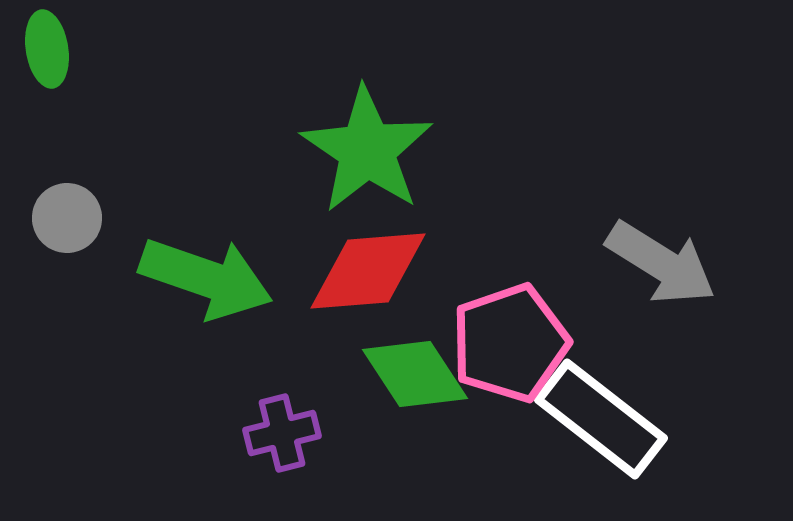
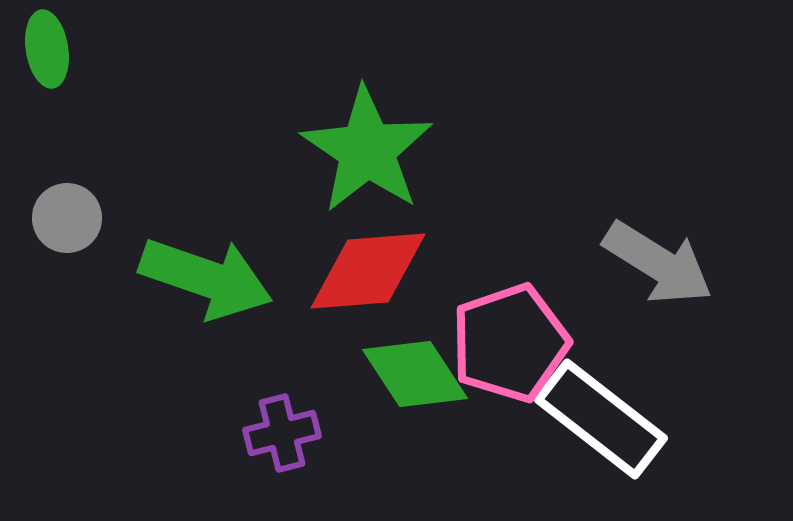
gray arrow: moved 3 px left
